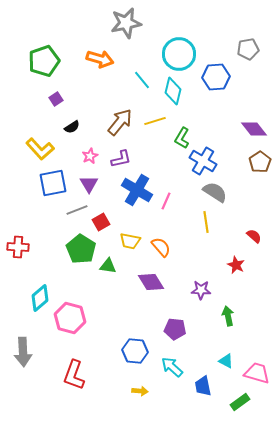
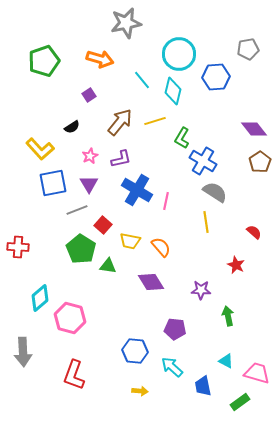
purple square at (56, 99): moved 33 px right, 4 px up
pink line at (166, 201): rotated 12 degrees counterclockwise
red square at (101, 222): moved 2 px right, 3 px down; rotated 18 degrees counterclockwise
red semicircle at (254, 236): moved 4 px up
